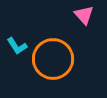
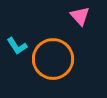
pink triangle: moved 4 px left, 1 px down
